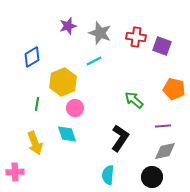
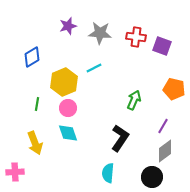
gray star: rotated 15 degrees counterclockwise
cyan line: moved 7 px down
yellow hexagon: moved 1 px right
green arrow: rotated 72 degrees clockwise
pink circle: moved 7 px left
purple line: rotated 56 degrees counterclockwise
cyan diamond: moved 1 px right, 1 px up
gray diamond: rotated 25 degrees counterclockwise
cyan semicircle: moved 2 px up
